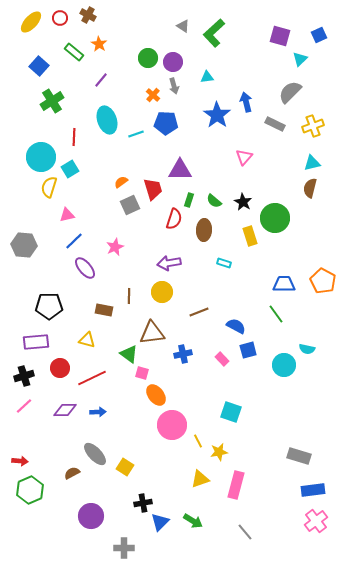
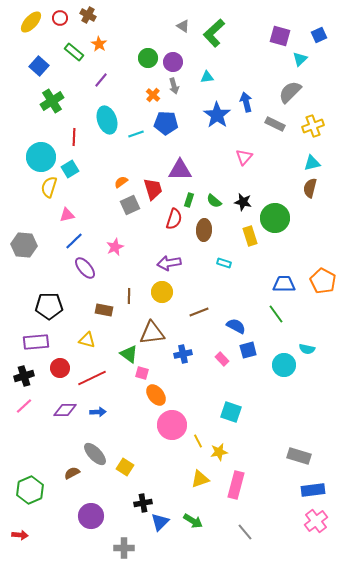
black star at (243, 202): rotated 18 degrees counterclockwise
red arrow at (20, 461): moved 74 px down
